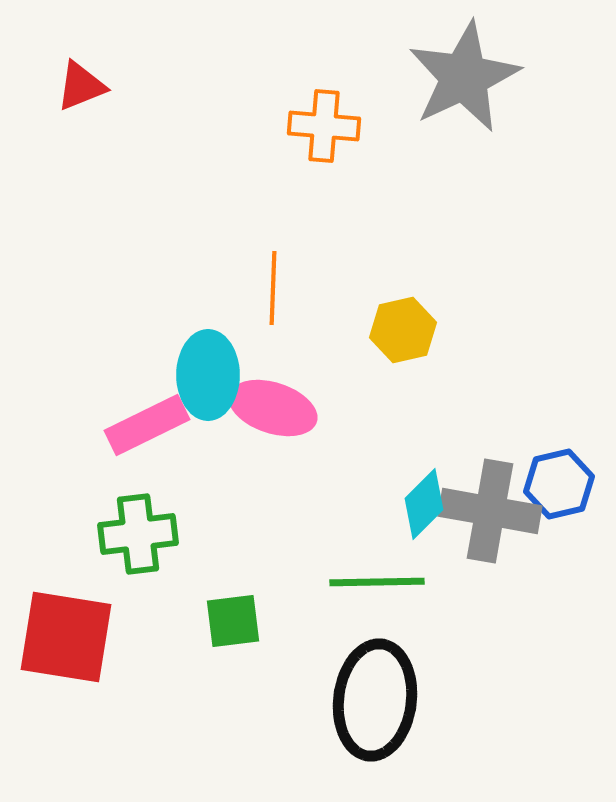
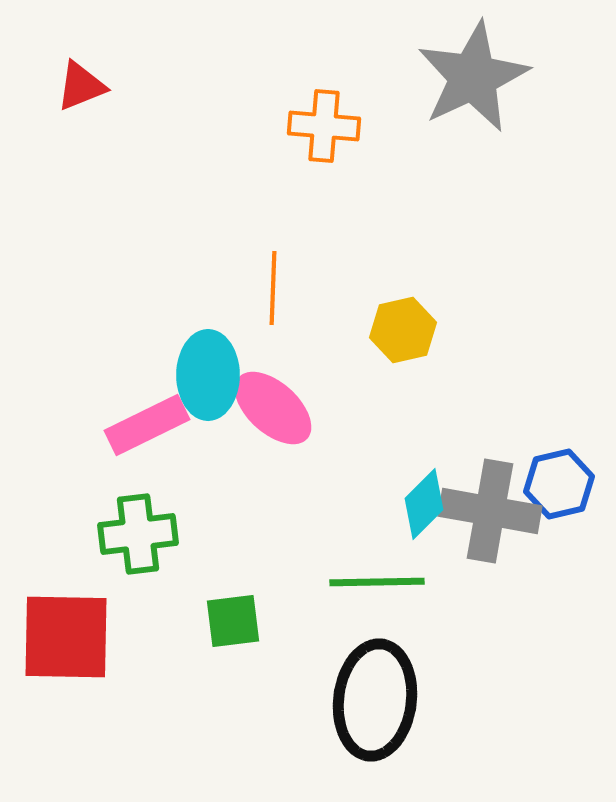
gray star: moved 9 px right
pink ellipse: rotated 24 degrees clockwise
red square: rotated 8 degrees counterclockwise
